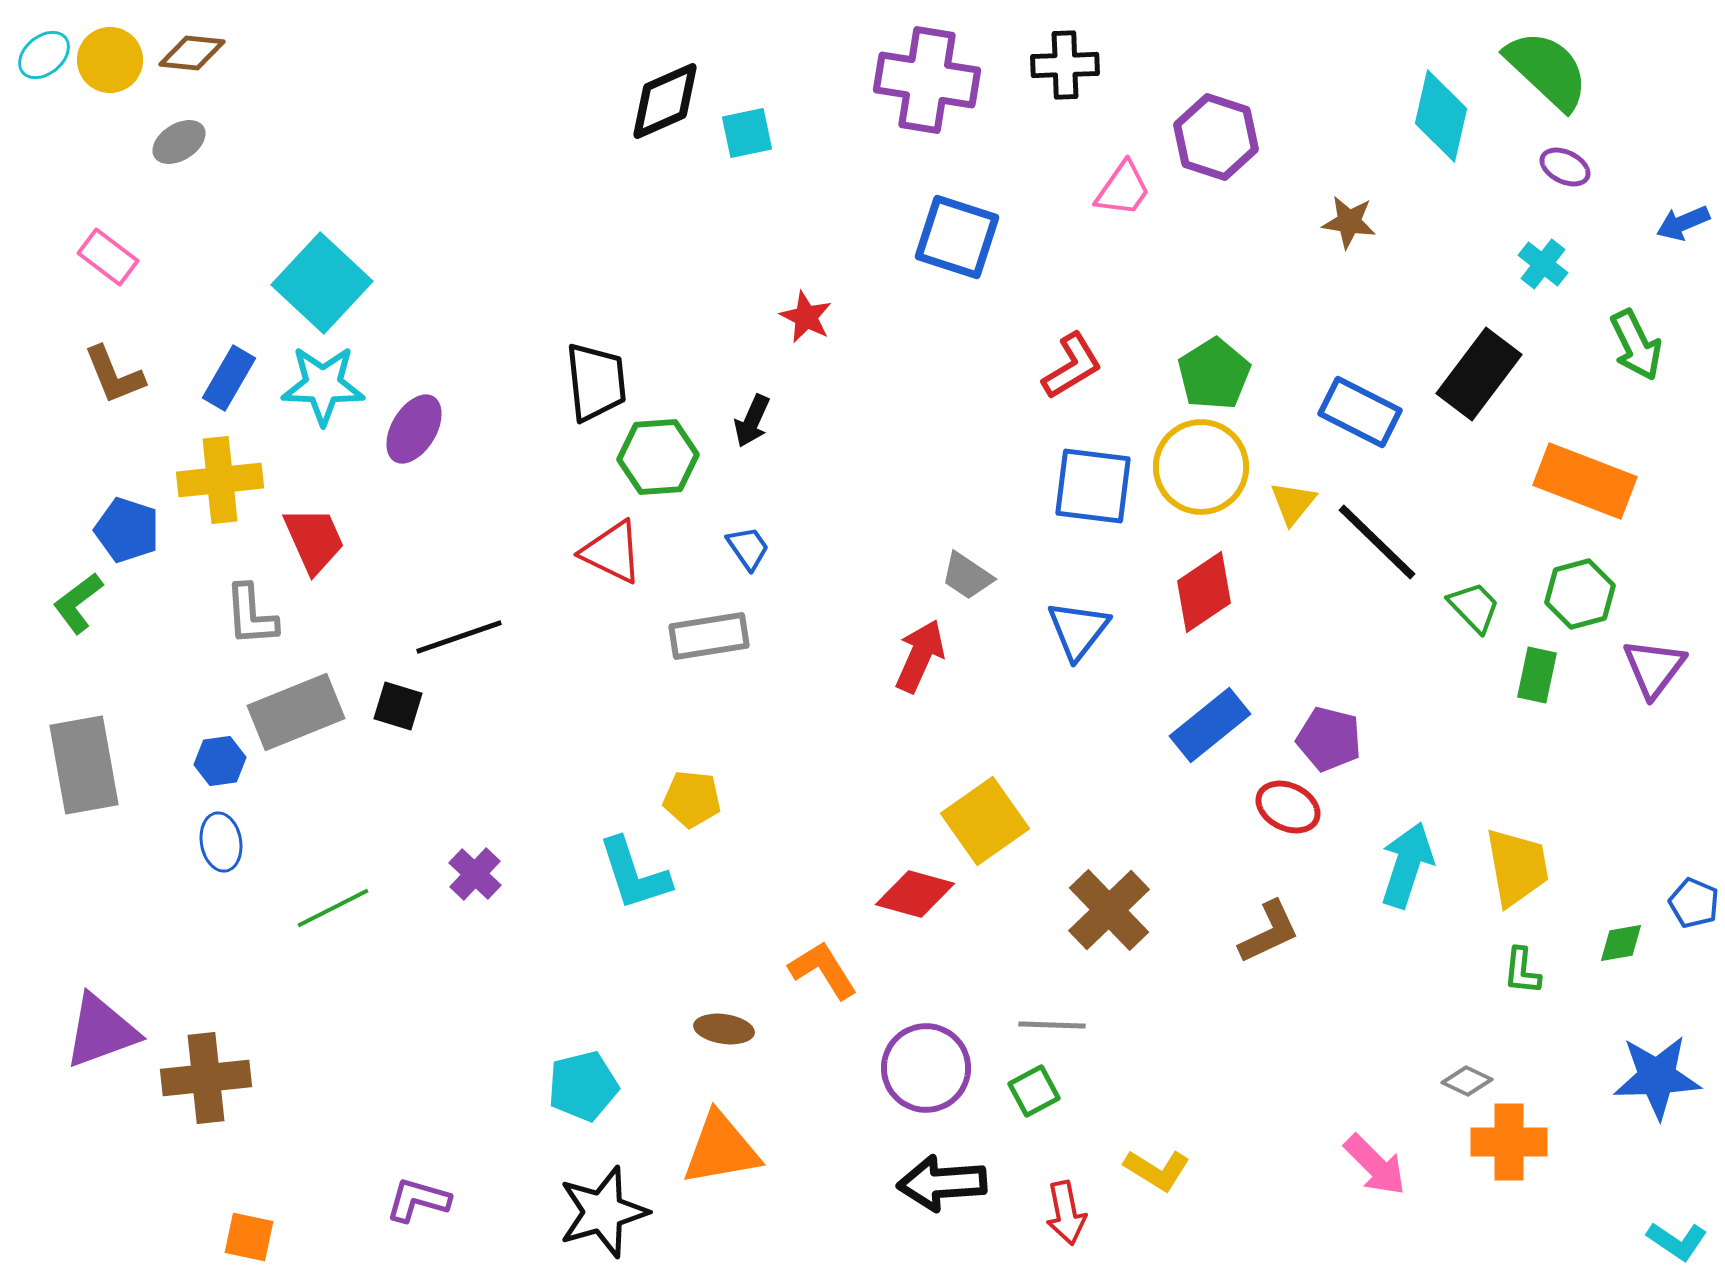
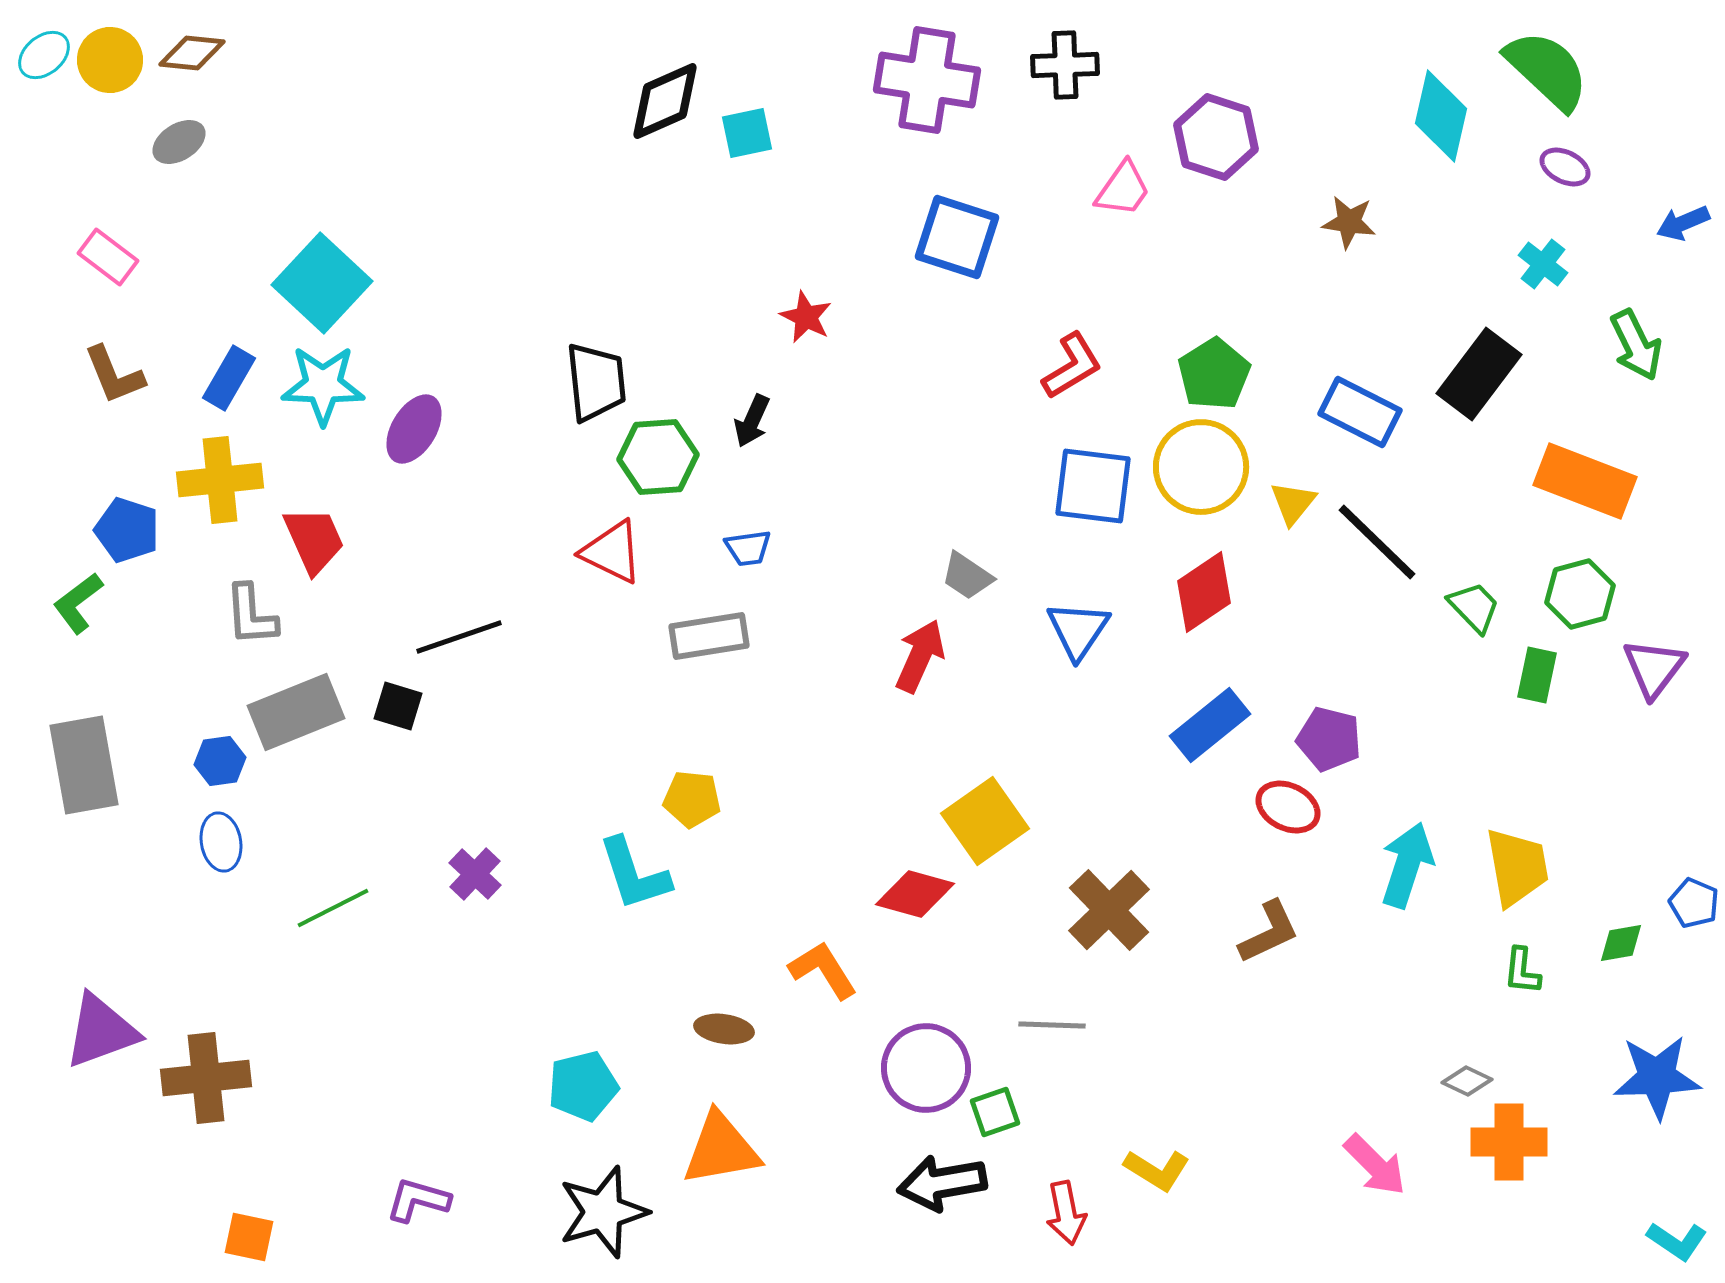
blue trapezoid at (748, 548): rotated 117 degrees clockwise
blue triangle at (1078, 630): rotated 4 degrees counterclockwise
green square at (1034, 1091): moved 39 px left, 21 px down; rotated 9 degrees clockwise
black arrow at (942, 1183): rotated 6 degrees counterclockwise
